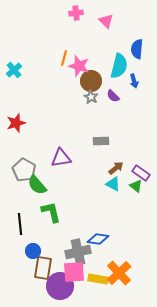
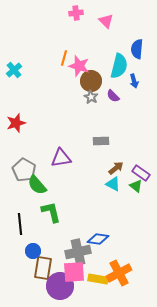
orange cross: rotated 15 degrees clockwise
